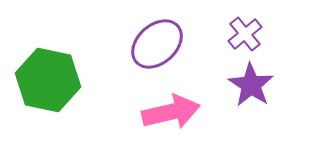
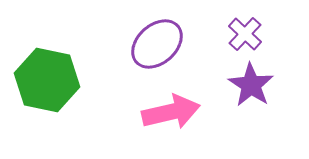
purple cross: rotated 8 degrees counterclockwise
green hexagon: moved 1 px left
